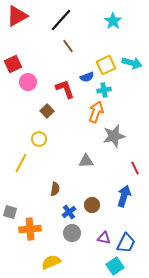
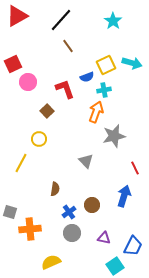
gray triangle: rotated 49 degrees clockwise
blue trapezoid: moved 7 px right, 3 px down
